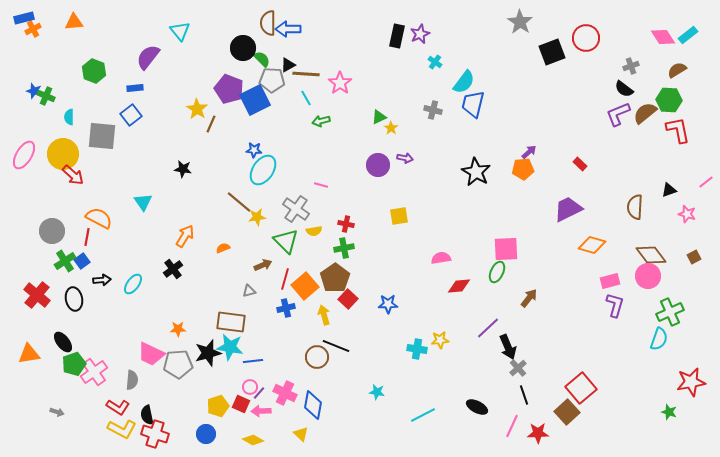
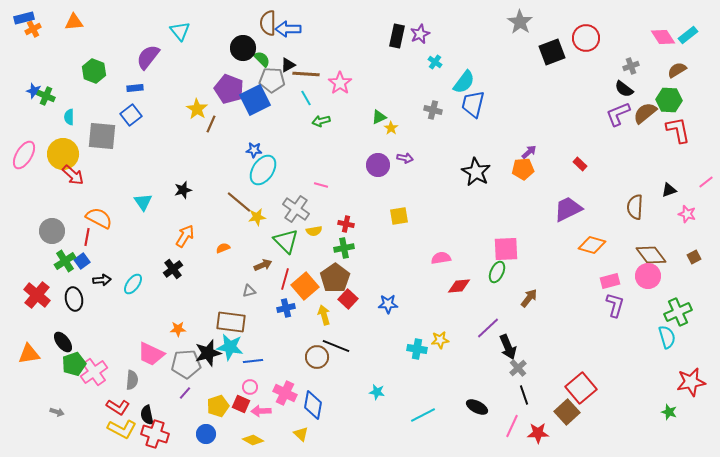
black star at (183, 169): moved 21 px down; rotated 24 degrees counterclockwise
green cross at (670, 312): moved 8 px right
cyan semicircle at (659, 339): moved 8 px right, 2 px up; rotated 35 degrees counterclockwise
gray pentagon at (178, 364): moved 8 px right
purple line at (259, 393): moved 74 px left
